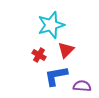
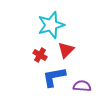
red cross: moved 1 px right
blue L-shape: moved 2 px left, 1 px down
